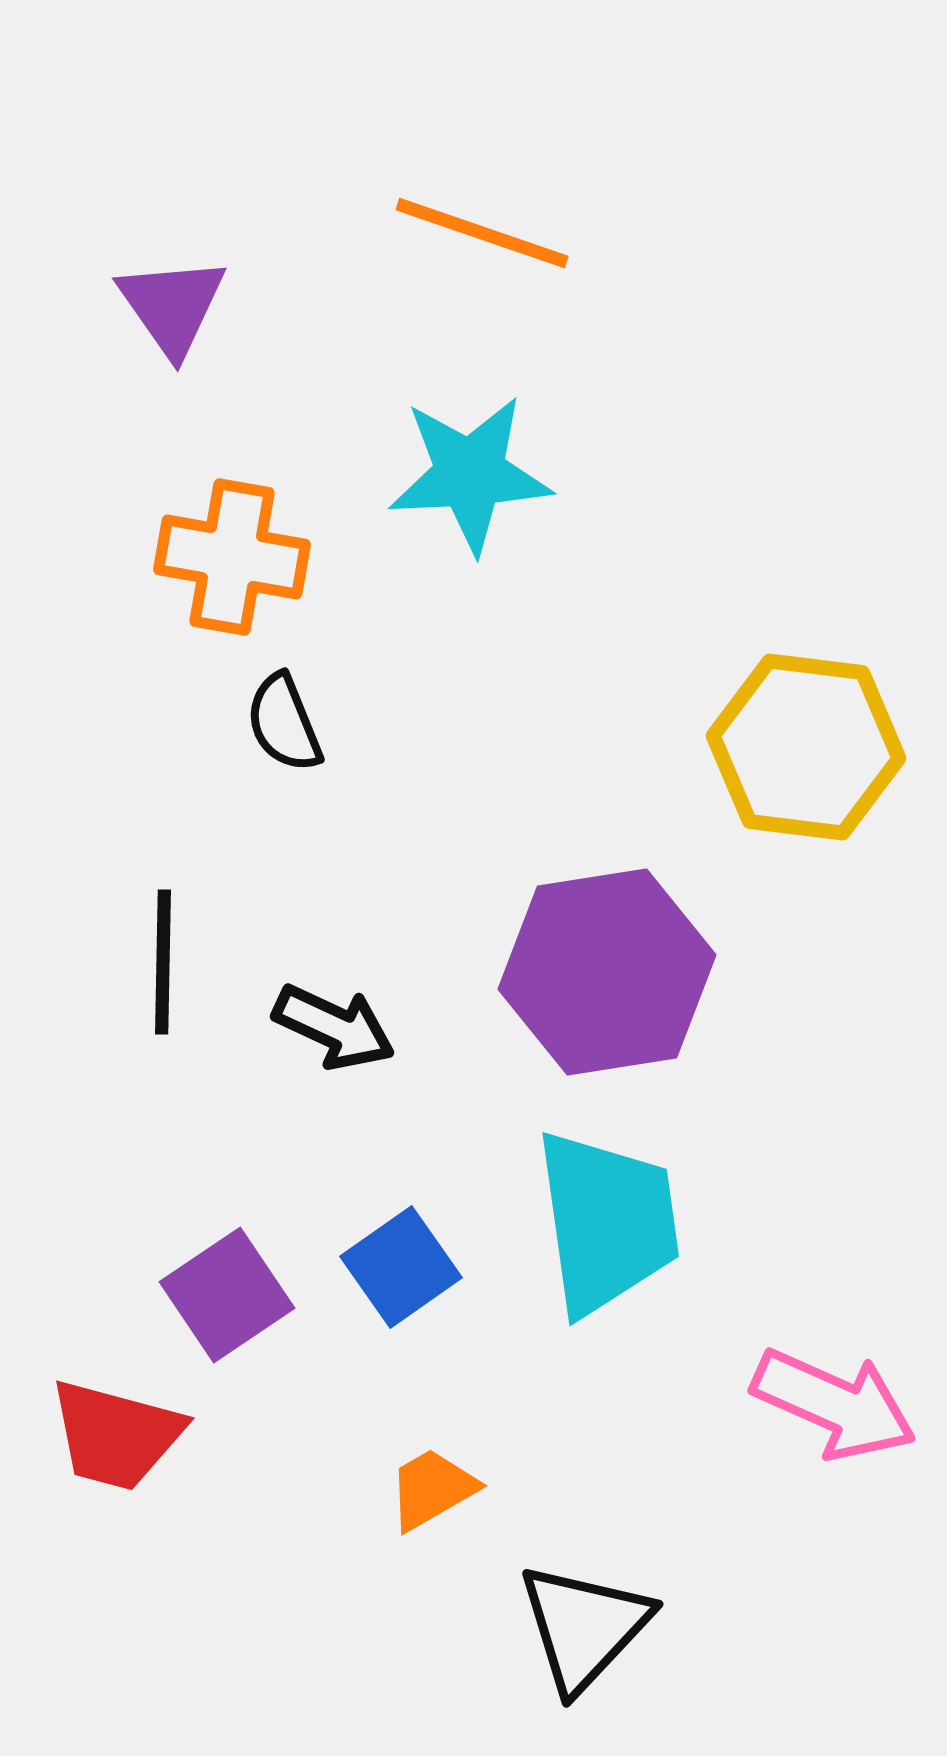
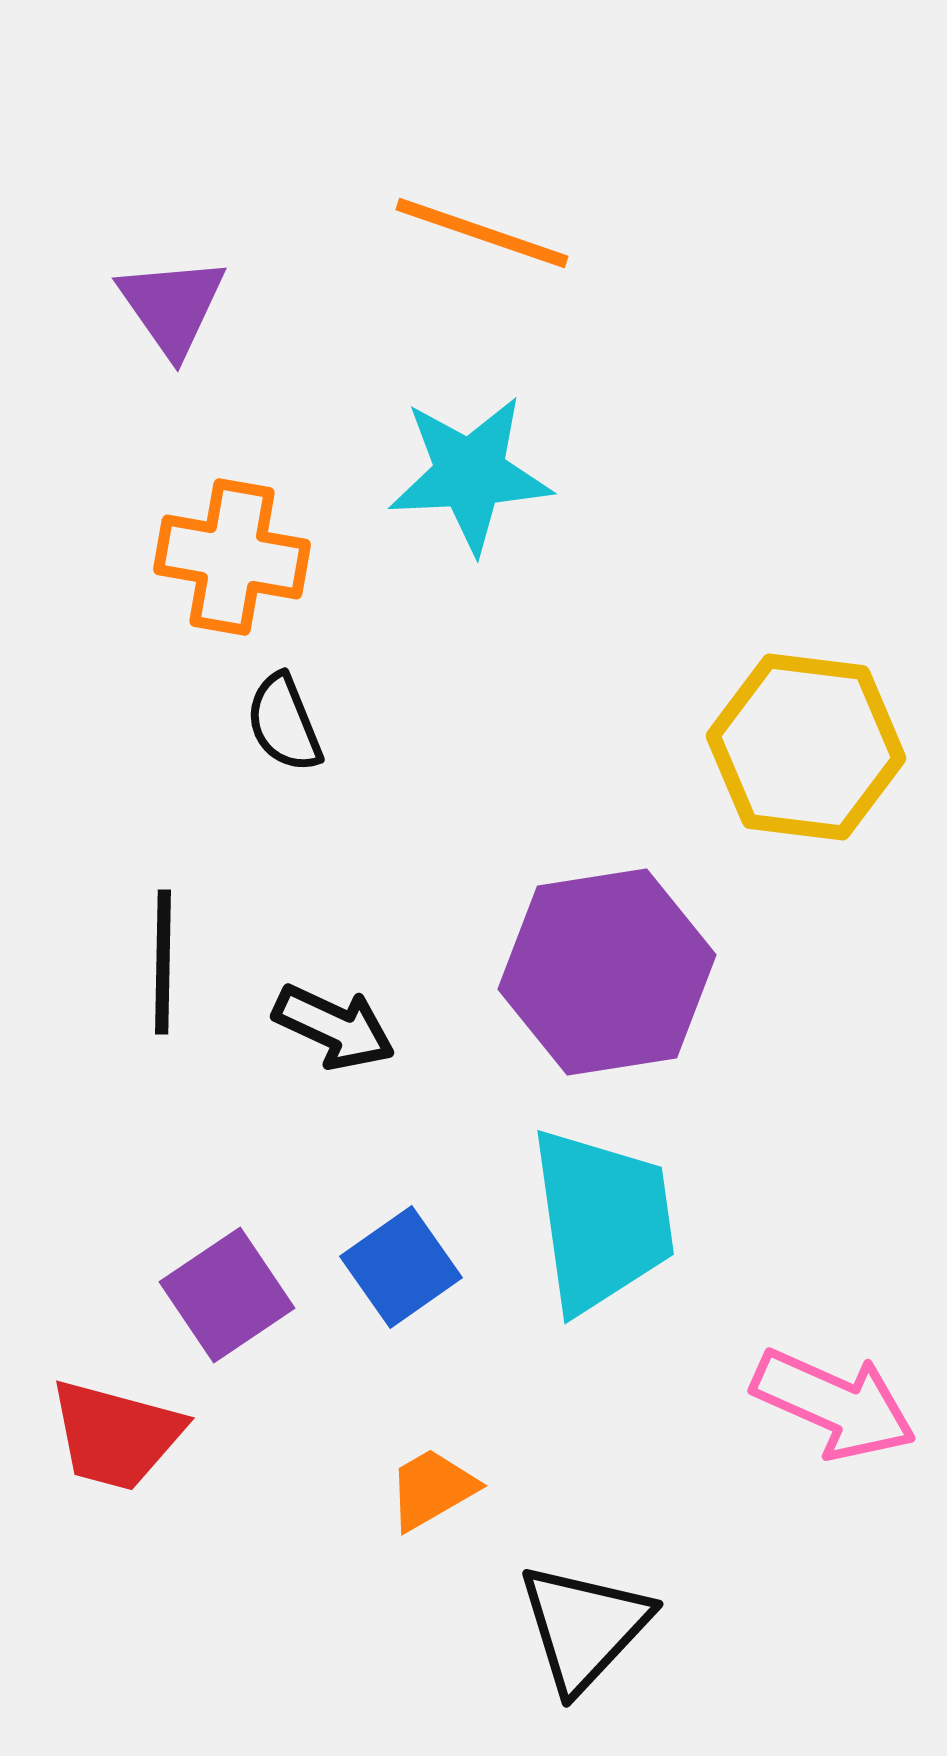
cyan trapezoid: moved 5 px left, 2 px up
